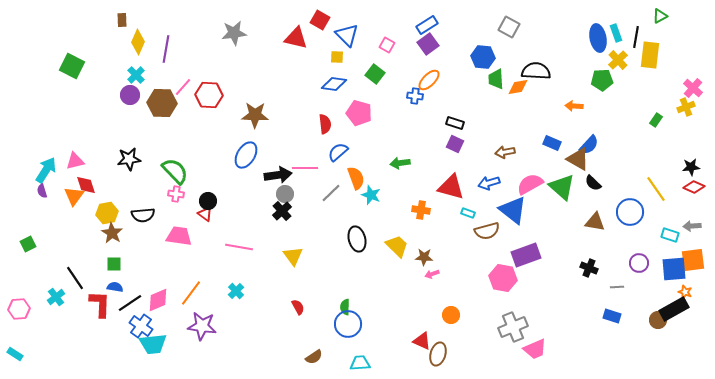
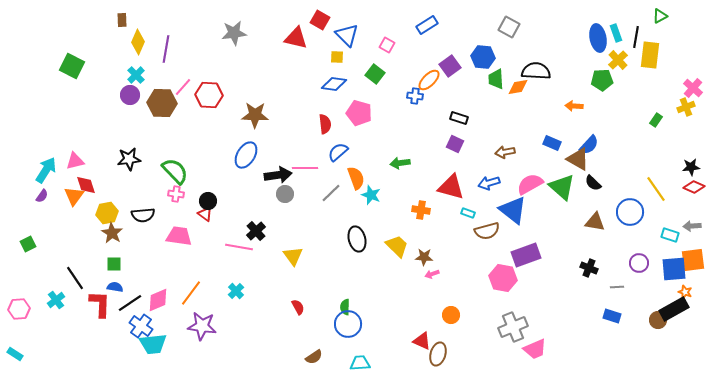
purple square at (428, 44): moved 22 px right, 22 px down
black rectangle at (455, 123): moved 4 px right, 5 px up
purple semicircle at (42, 191): moved 5 px down; rotated 128 degrees counterclockwise
black cross at (282, 211): moved 26 px left, 20 px down
cyan cross at (56, 297): moved 3 px down
